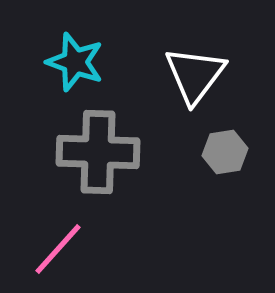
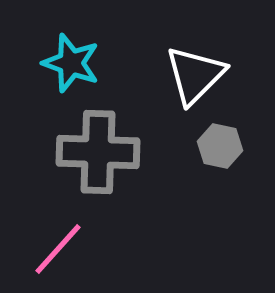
cyan star: moved 4 px left, 1 px down
white triangle: rotated 8 degrees clockwise
gray hexagon: moved 5 px left, 6 px up; rotated 21 degrees clockwise
